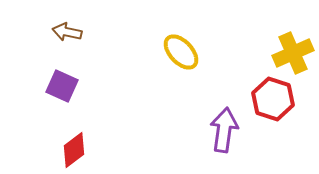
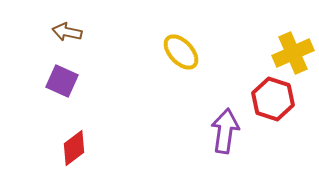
purple square: moved 5 px up
purple arrow: moved 1 px right, 1 px down
red diamond: moved 2 px up
